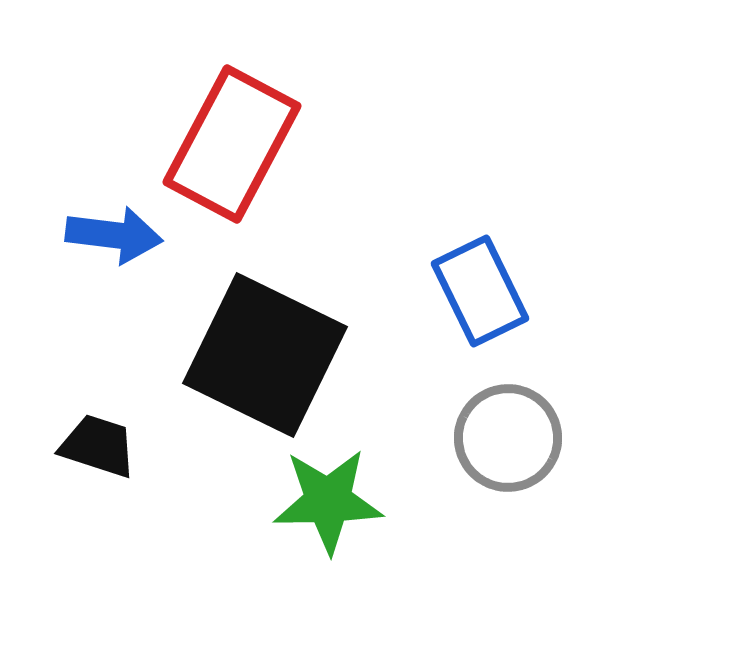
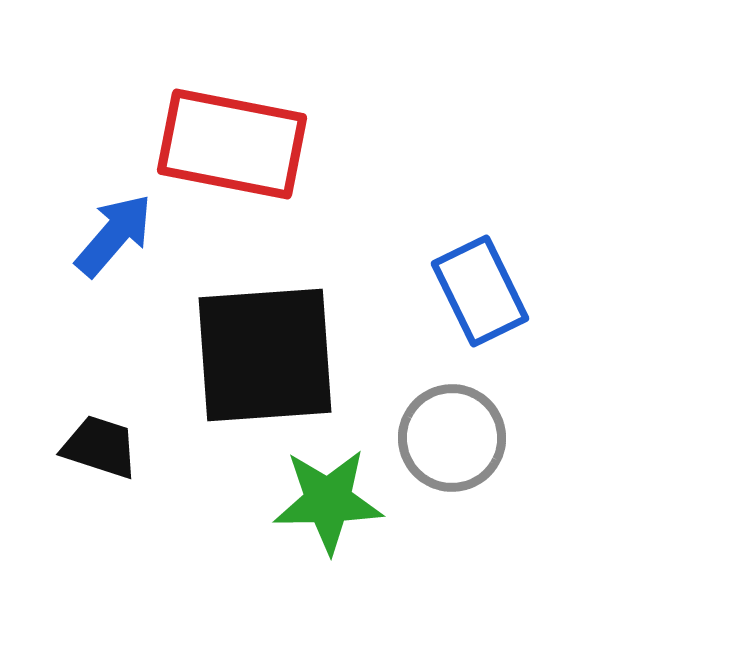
red rectangle: rotated 73 degrees clockwise
blue arrow: rotated 56 degrees counterclockwise
black square: rotated 30 degrees counterclockwise
gray circle: moved 56 px left
black trapezoid: moved 2 px right, 1 px down
